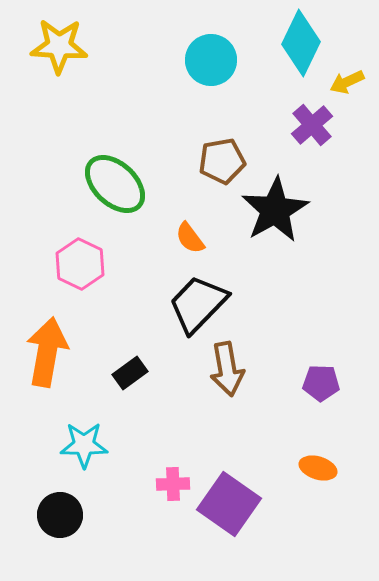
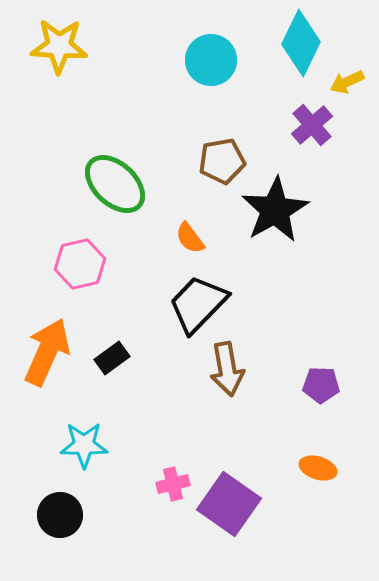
pink hexagon: rotated 21 degrees clockwise
orange arrow: rotated 14 degrees clockwise
black rectangle: moved 18 px left, 15 px up
purple pentagon: moved 2 px down
pink cross: rotated 12 degrees counterclockwise
